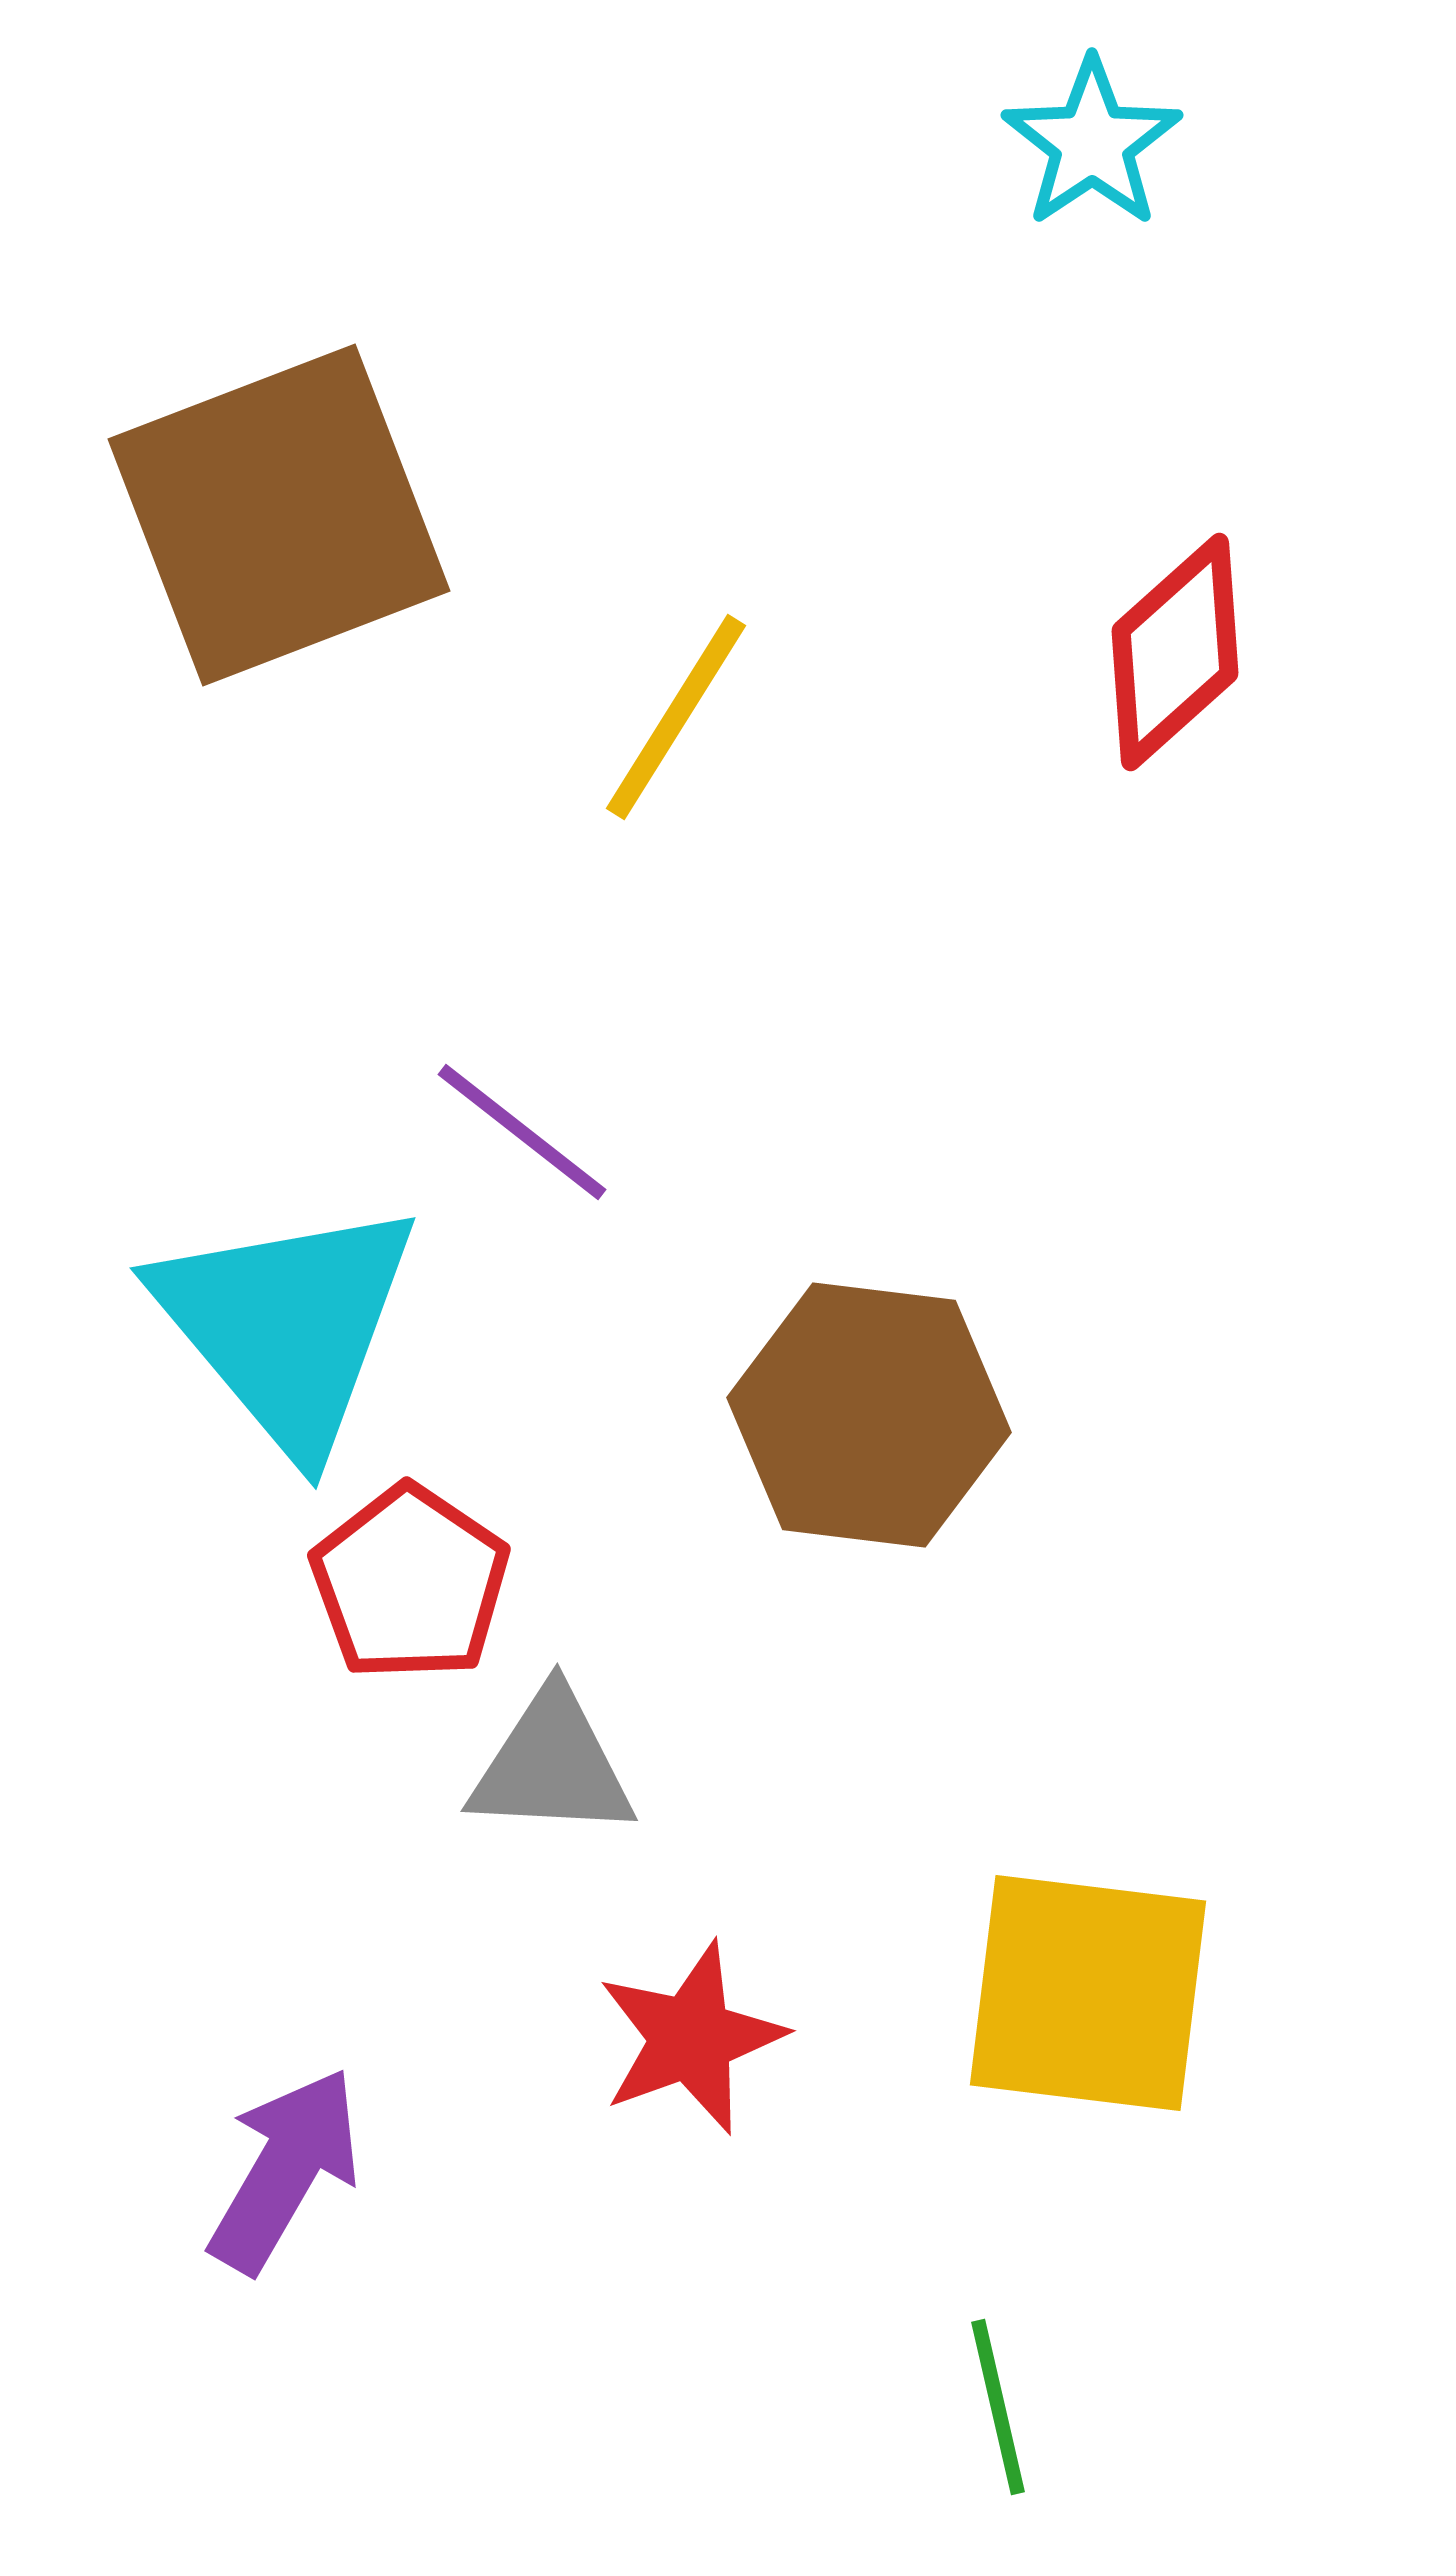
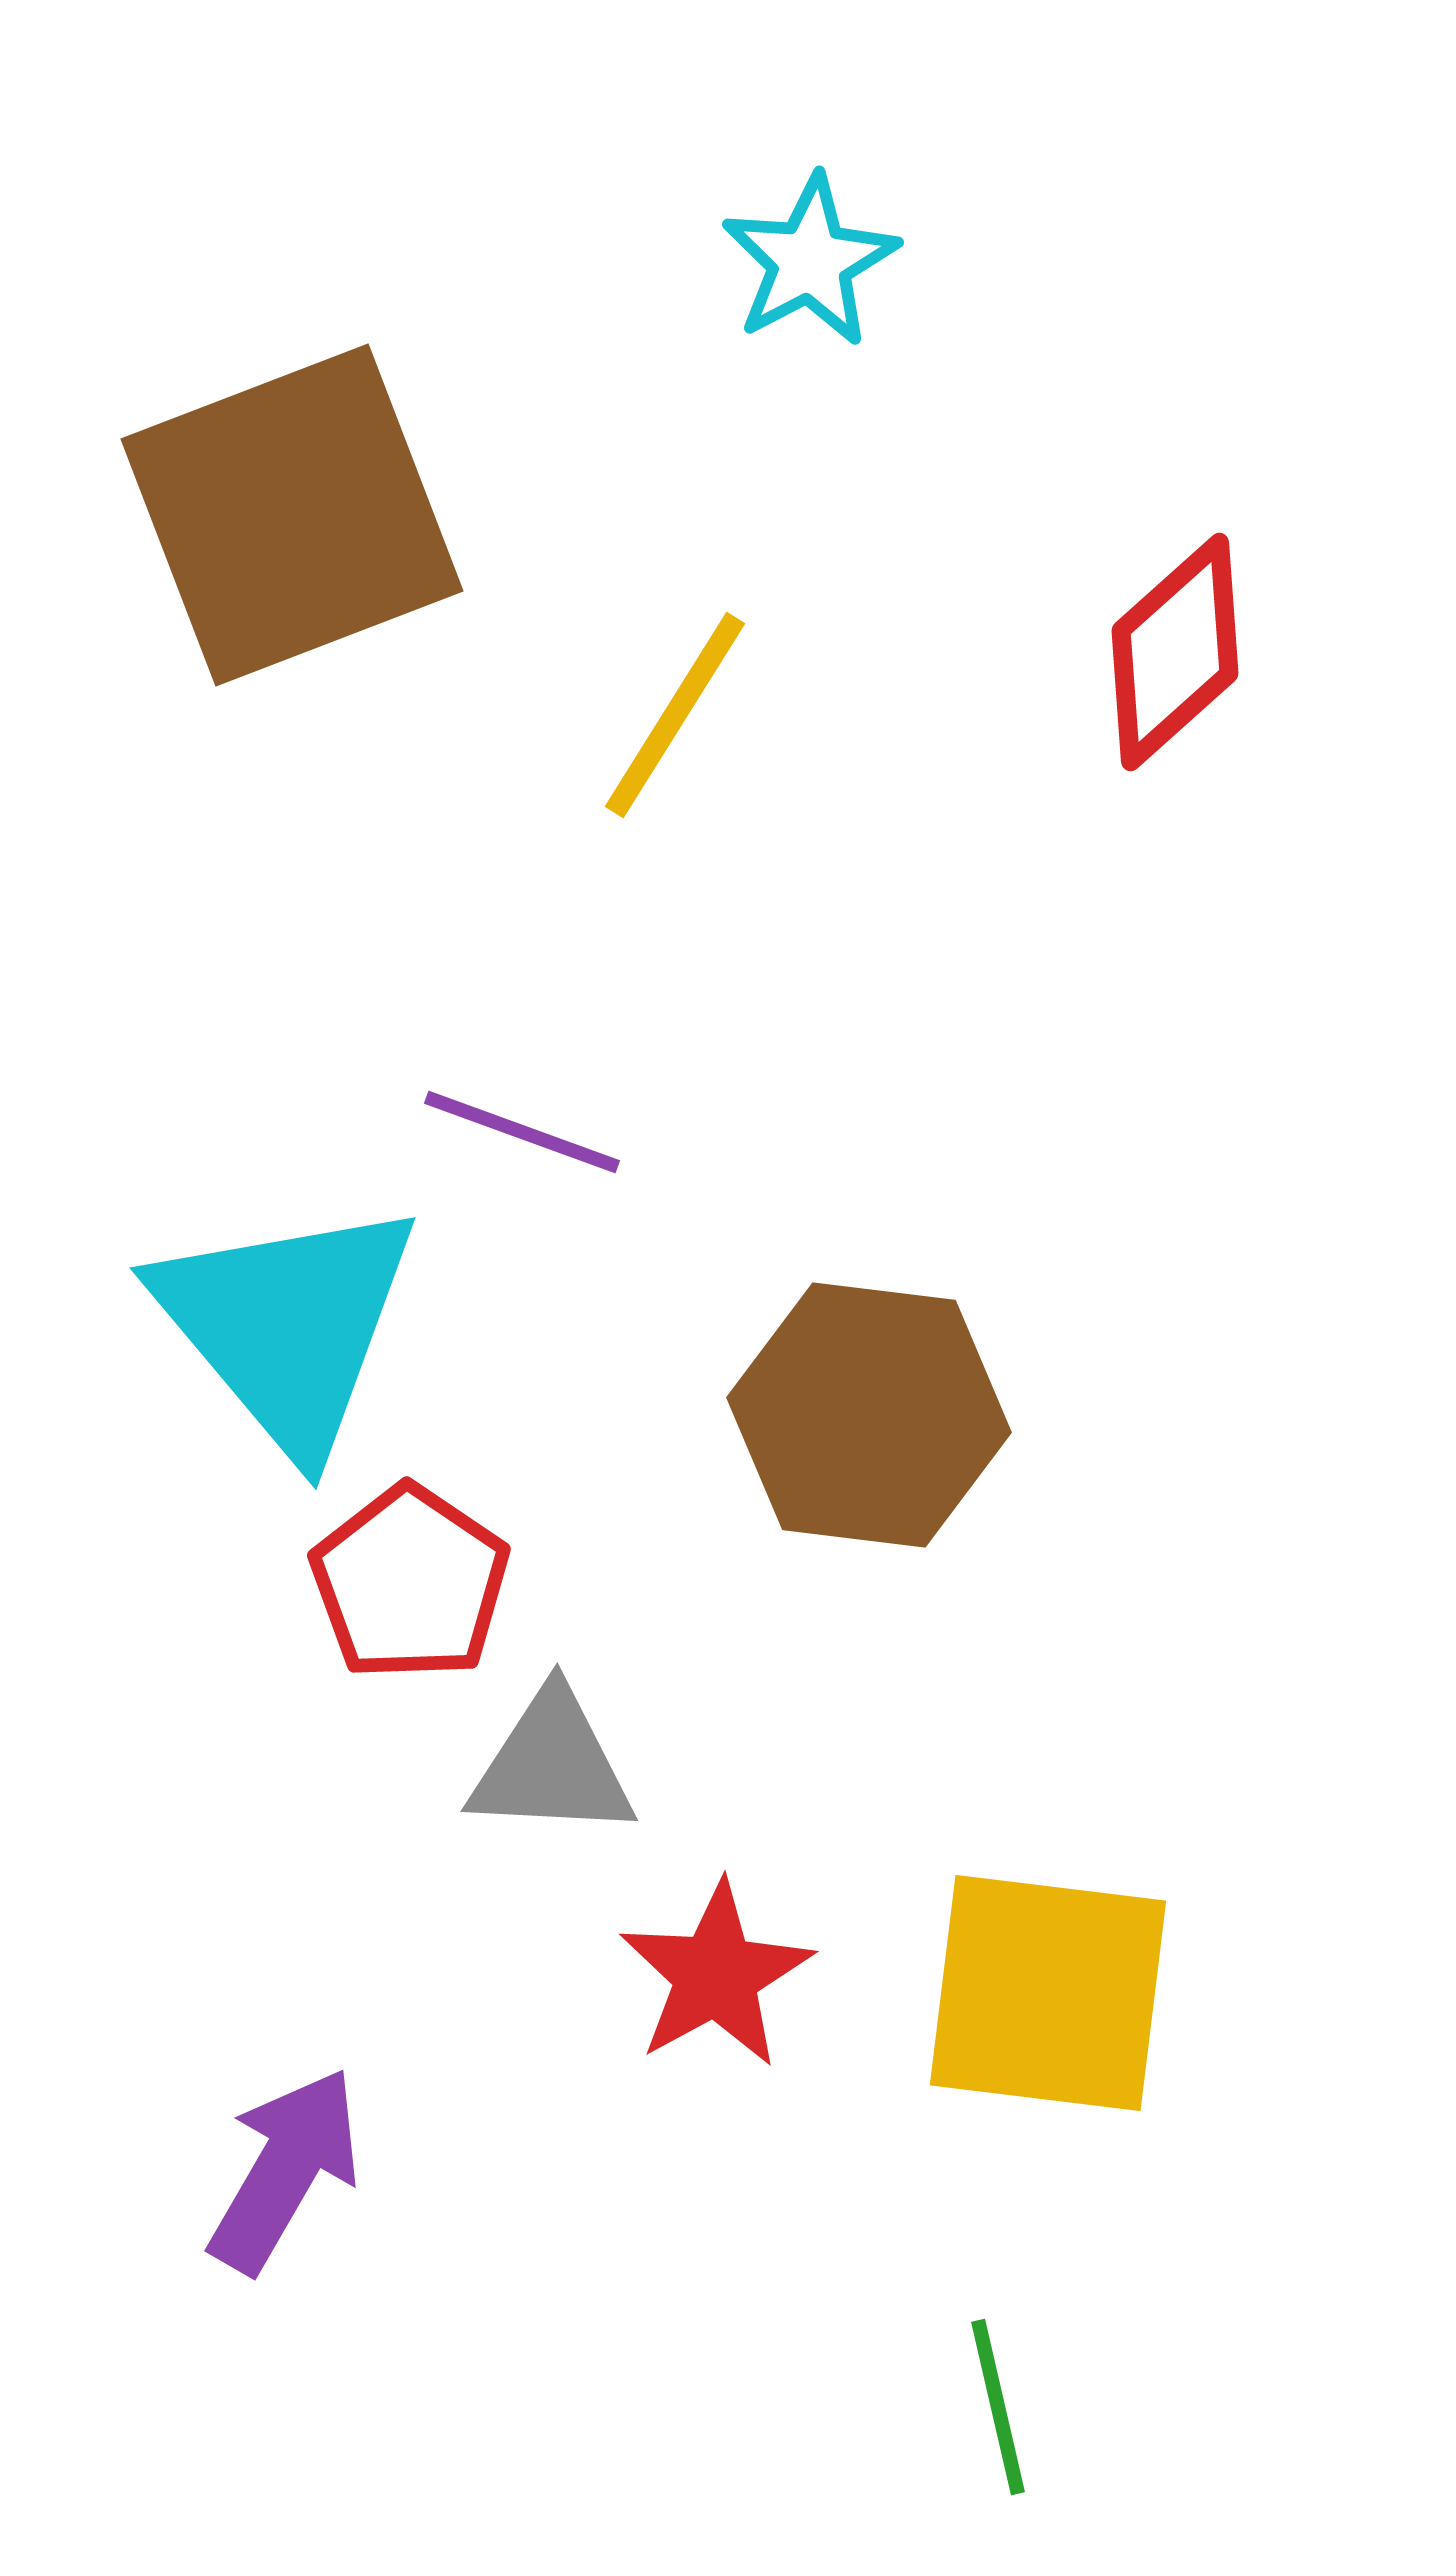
cyan star: moved 282 px left, 118 px down; rotated 6 degrees clockwise
brown square: moved 13 px right
yellow line: moved 1 px left, 2 px up
purple line: rotated 18 degrees counterclockwise
yellow square: moved 40 px left
red star: moved 25 px right, 63 px up; rotated 9 degrees counterclockwise
